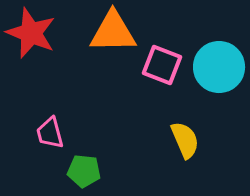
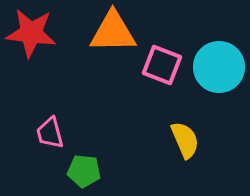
red star: rotated 15 degrees counterclockwise
